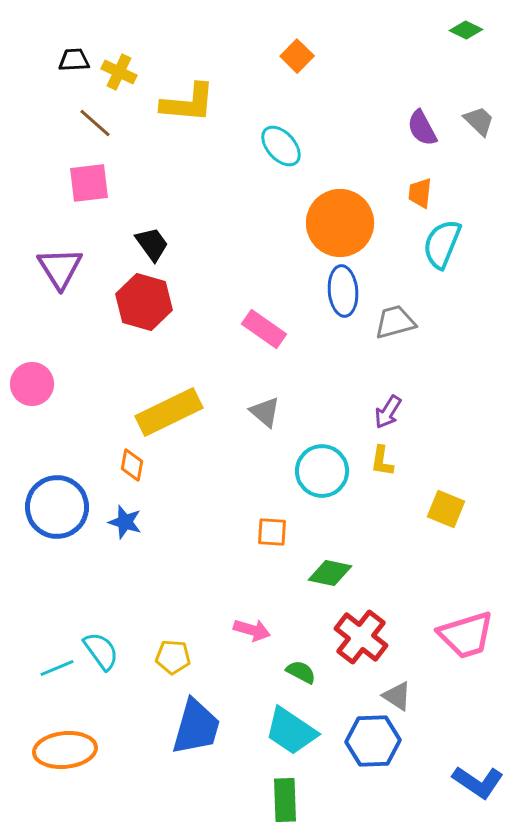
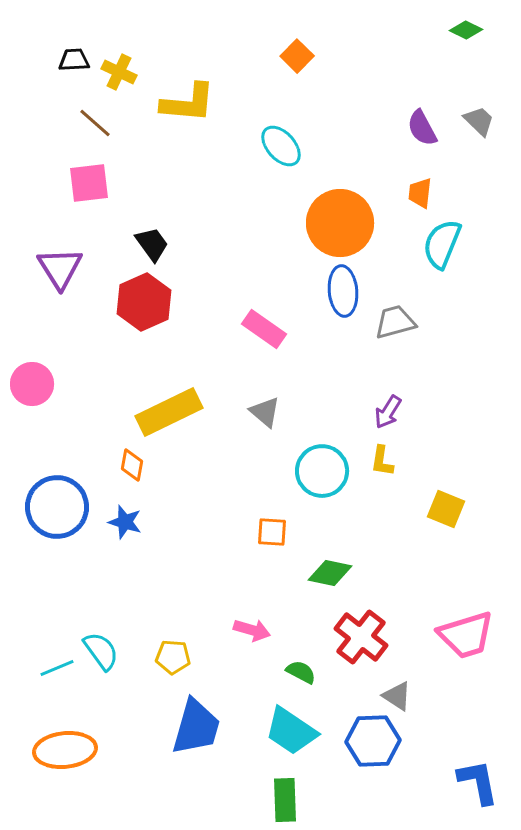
red hexagon at (144, 302): rotated 20 degrees clockwise
blue L-shape at (478, 782): rotated 135 degrees counterclockwise
